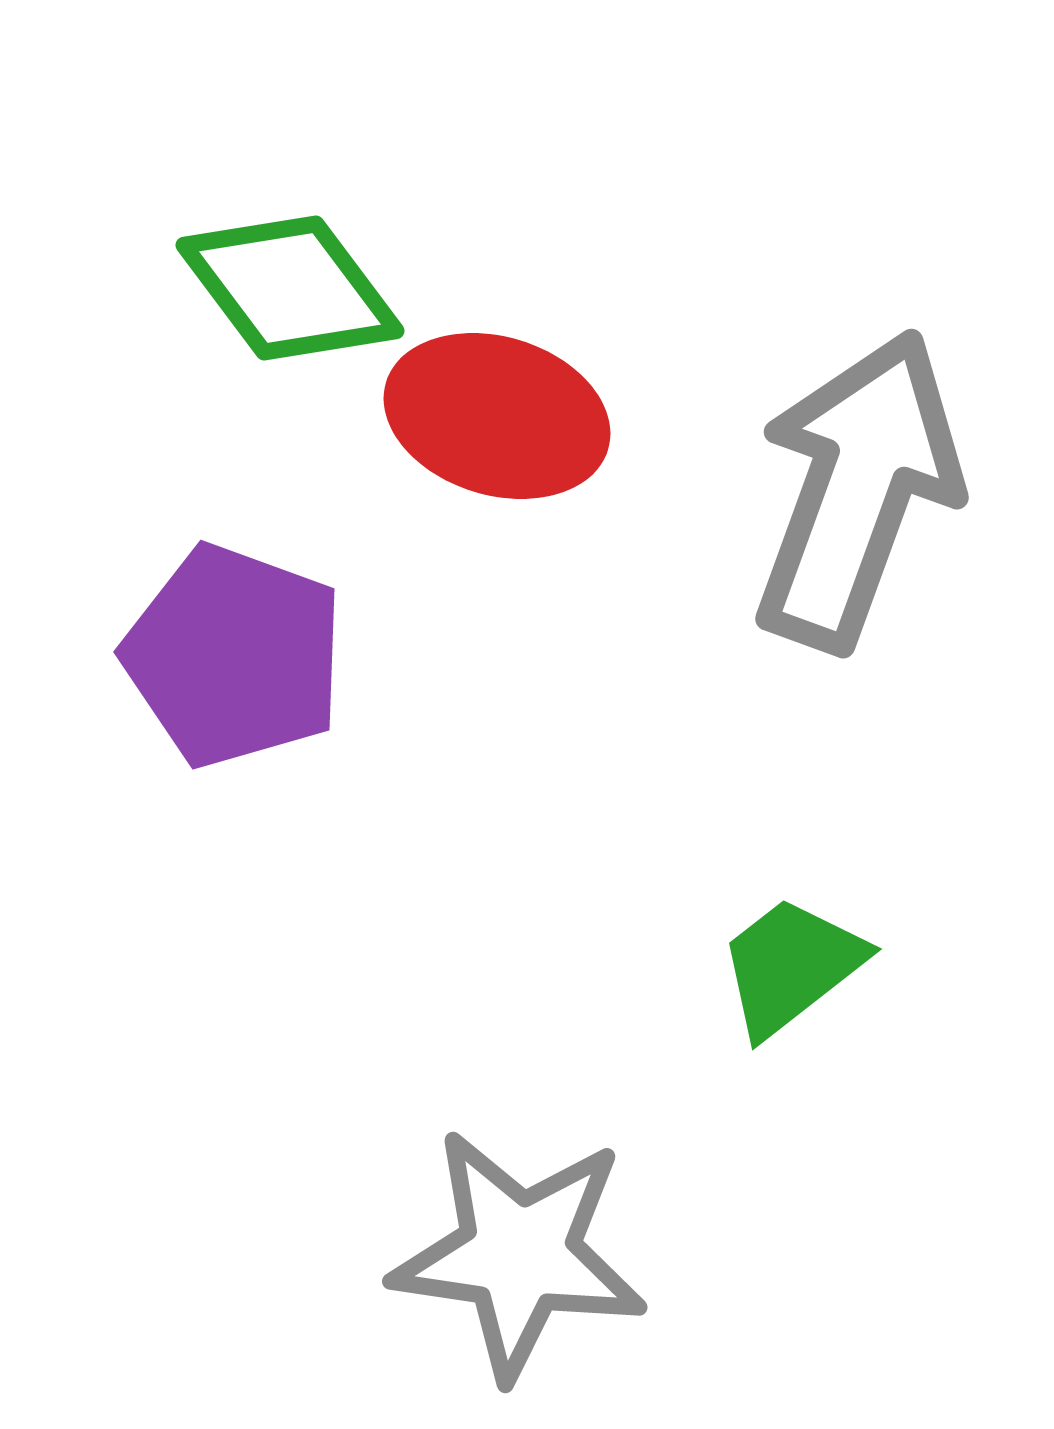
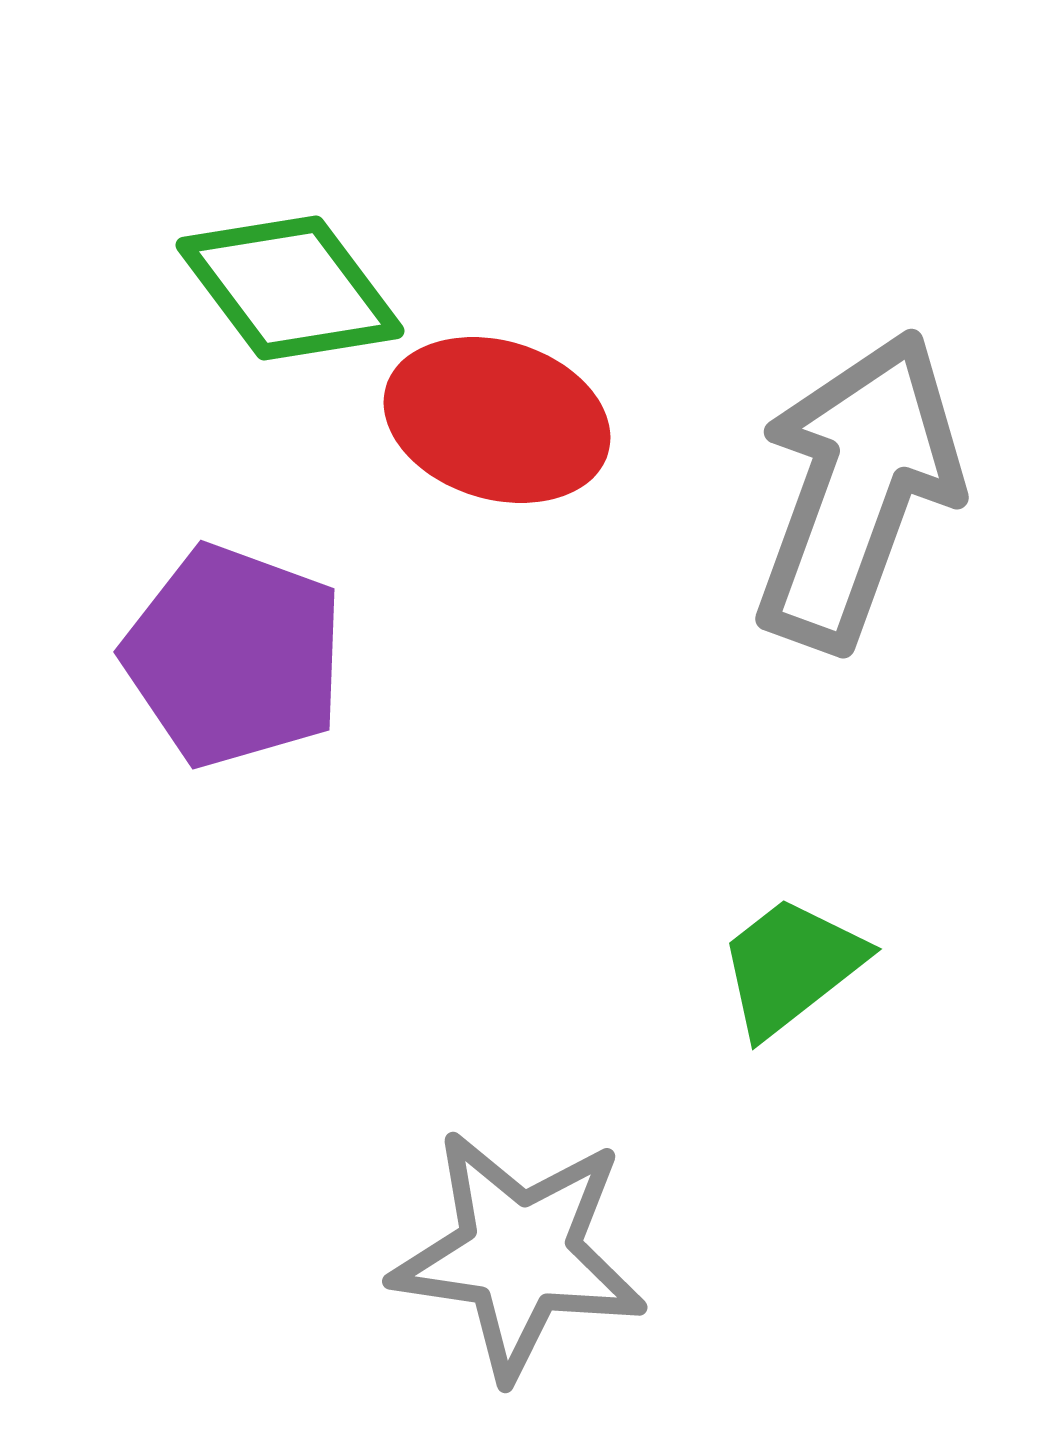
red ellipse: moved 4 px down
